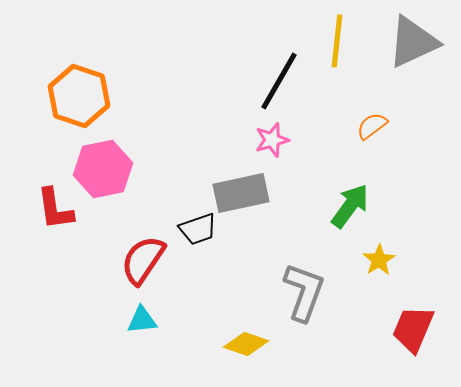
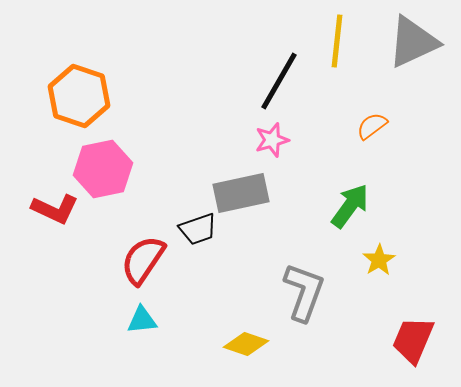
red L-shape: rotated 57 degrees counterclockwise
red trapezoid: moved 11 px down
